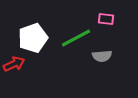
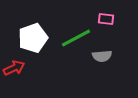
red arrow: moved 4 px down
